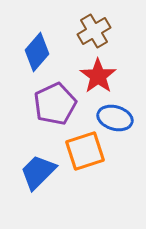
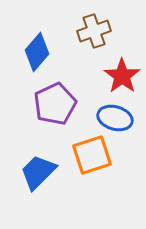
brown cross: rotated 12 degrees clockwise
red star: moved 24 px right
orange square: moved 7 px right, 4 px down
